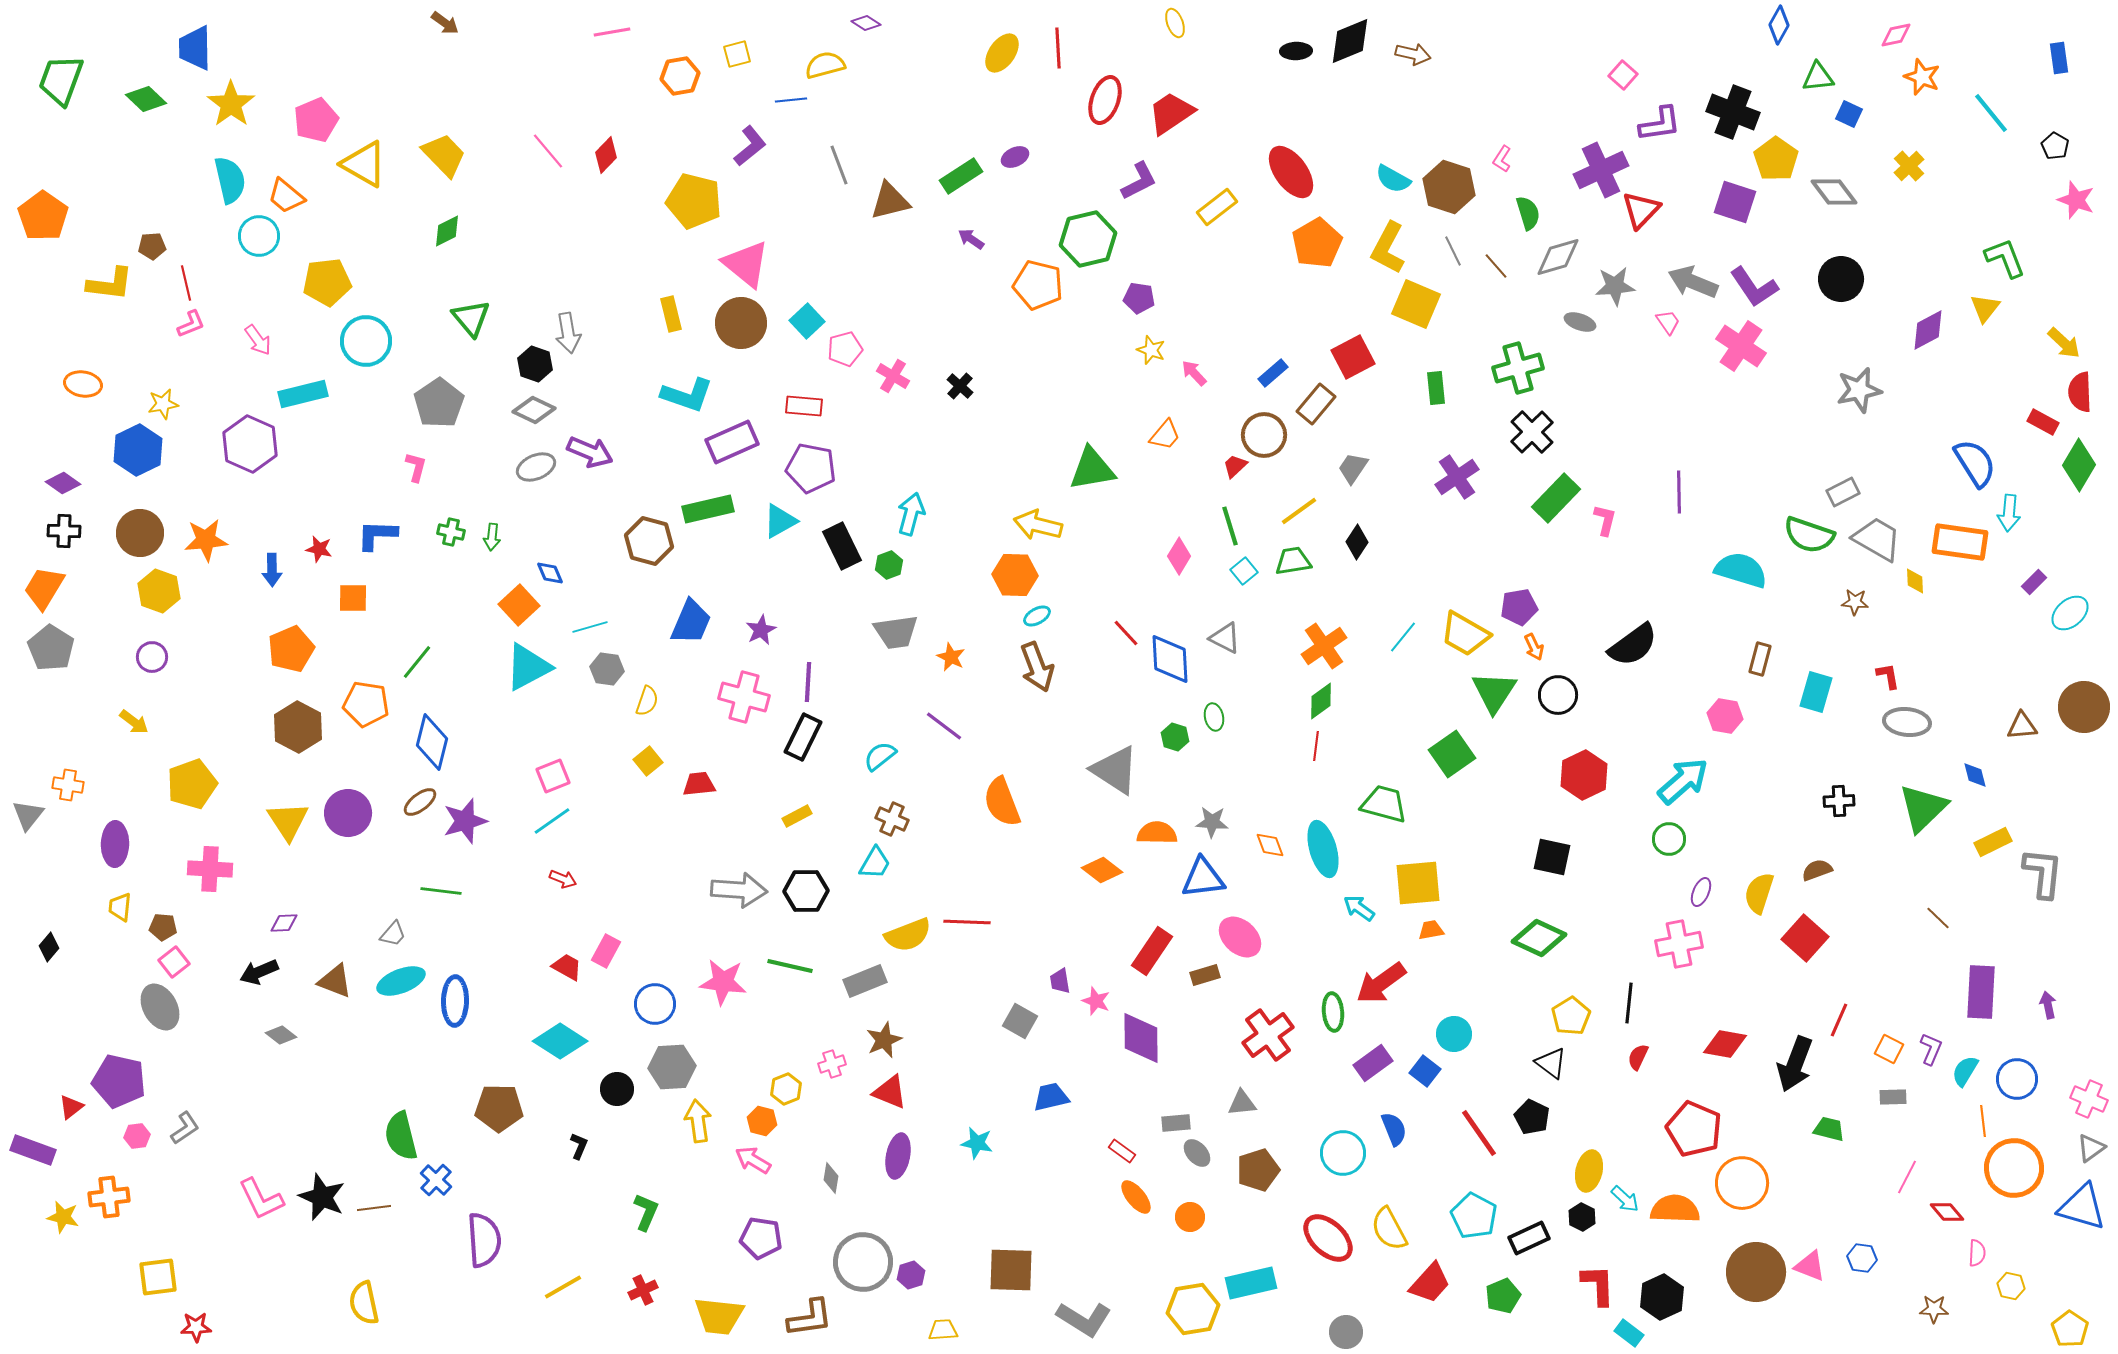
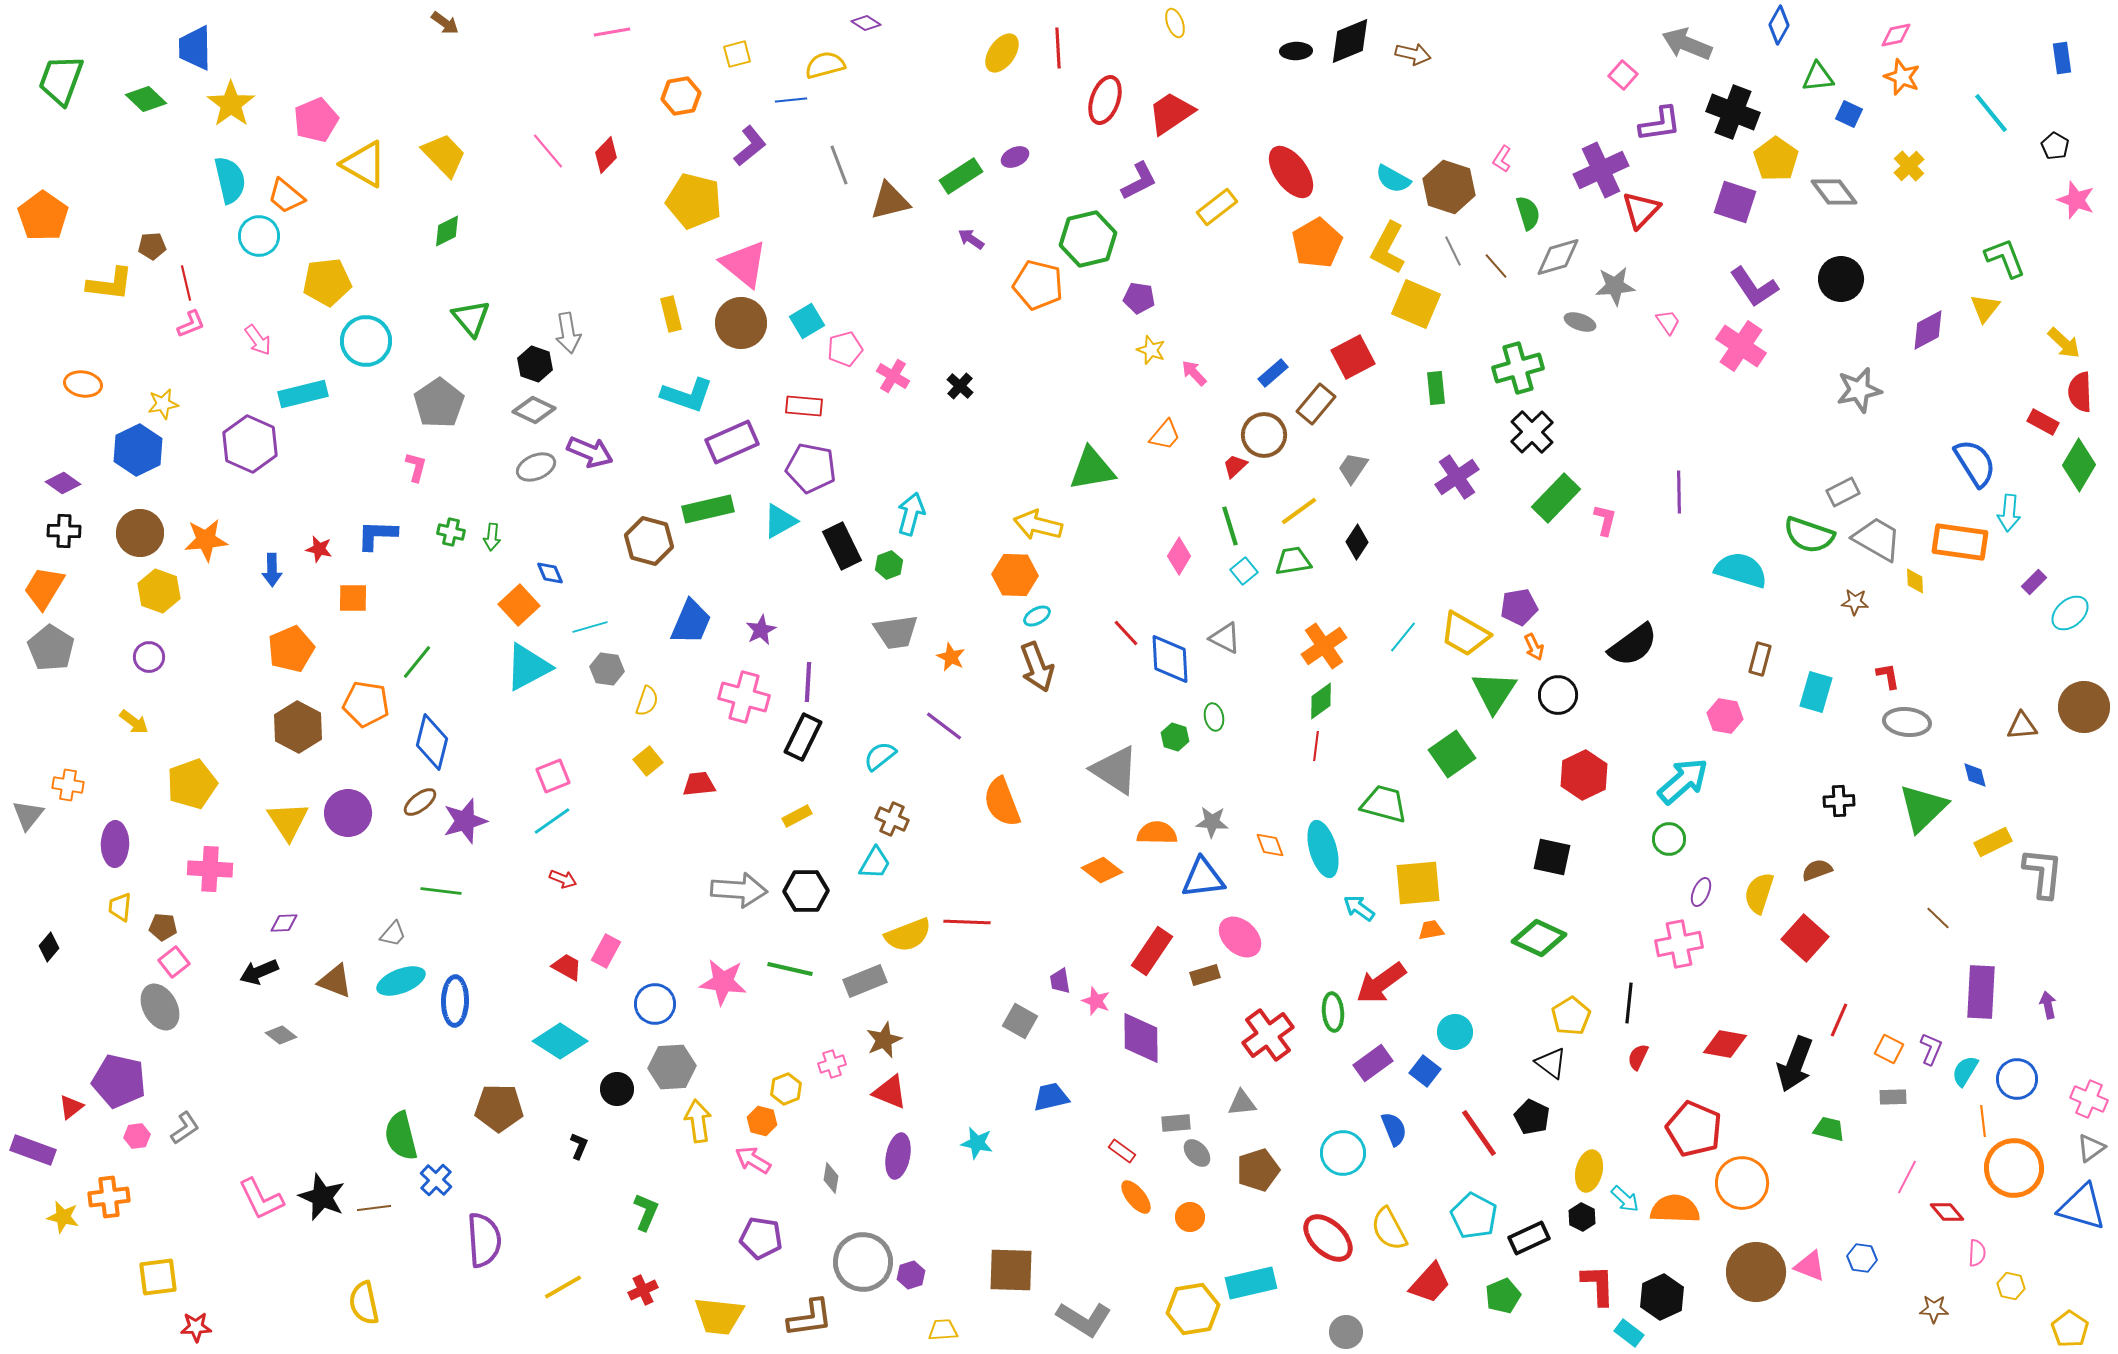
blue rectangle at (2059, 58): moved 3 px right
orange hexagon at (680, 76): moved 1 px right, 20 px down
orange star at (1922, 77): moved 20 px left
pink triangle at (746, 264): moved 2 px left
gray arrow at (1693, 282): moved 6 px left, 238 px up
cyan square at (807, 321): rotated 12 degrees clockwise
purple circle at (152, 657): moved 3 px left
green line at (790, 966): moved 3 px down
cyan circle at (1454, 1034): moved 1 px right, 2 px up
